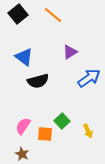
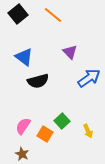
purple triangle: rotated 42 degrees counterclockwise
orange square: rotated 28 degrees clockwise
